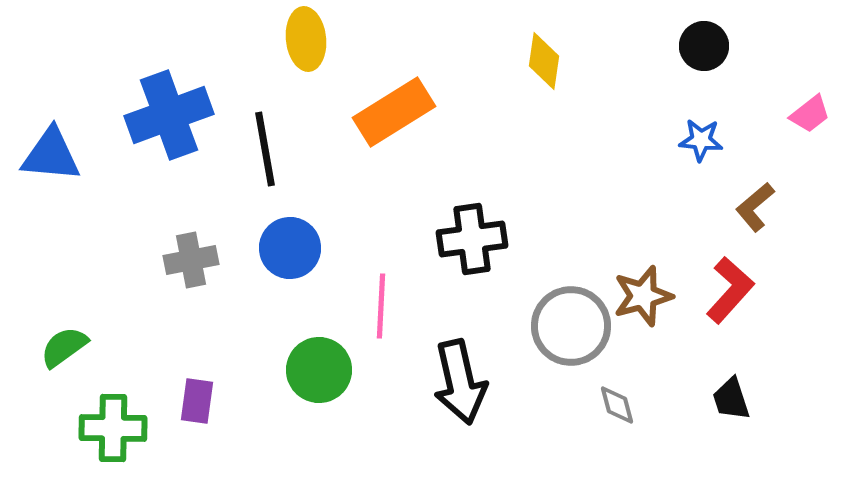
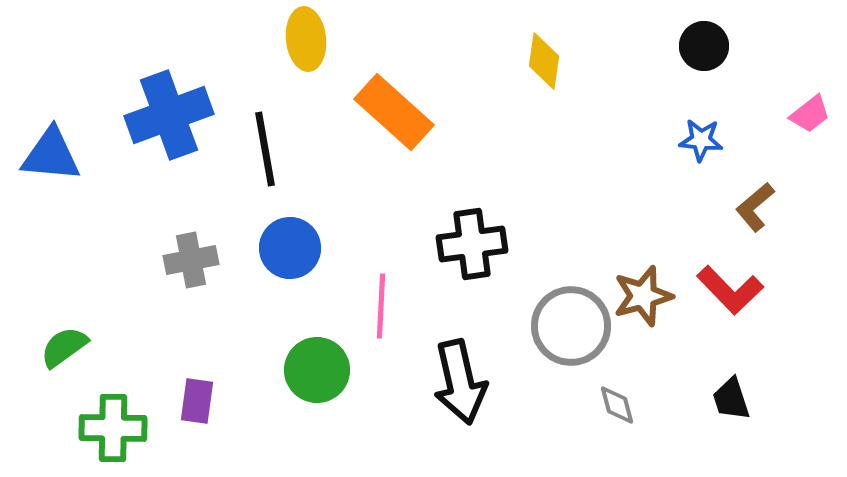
orange rectangle: rotated 74 degrees clockwise
black cross: moved 5 px down
red L-shape: rotated 94 degrees clockwise
green circle: moved 2 px left
